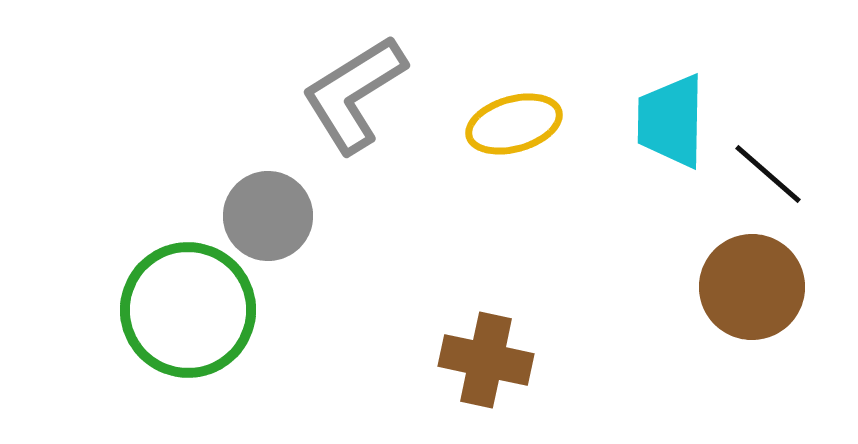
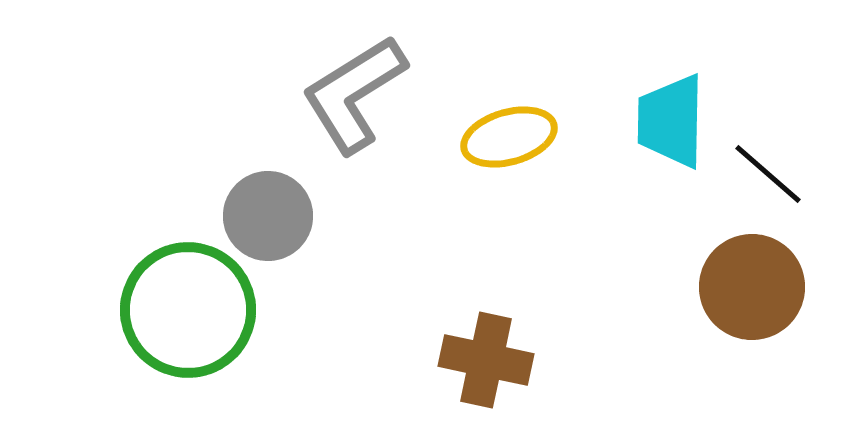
yellow ellipse: moved 5 px left, 13 px down
